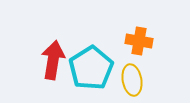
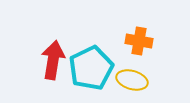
cyan pentagon: rotated 6 degrees clockwise
yellow ellipse: rotated 64 degrees counterclockwise
